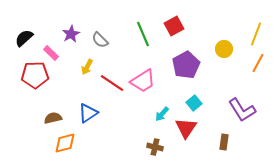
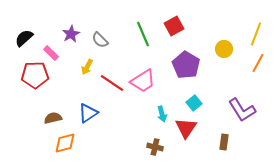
purple pentagon: rotated 12 degrees counterclockwise
cyan arrow: rotated 56 degrees counterclockwise
